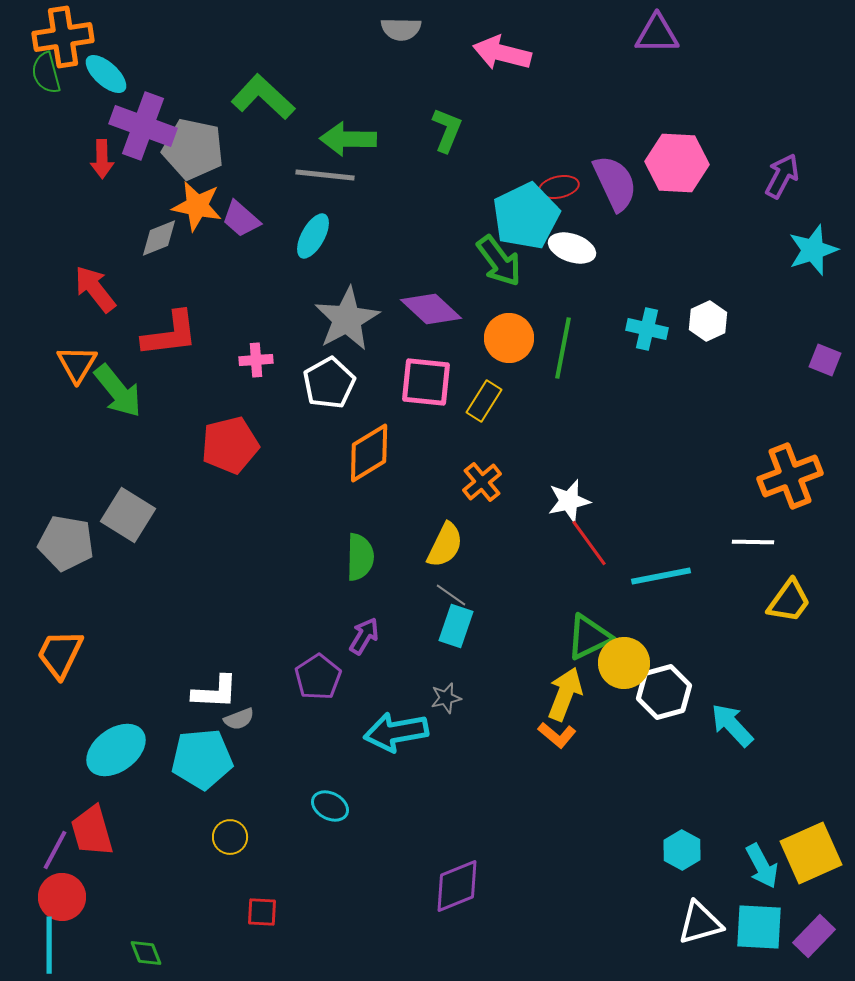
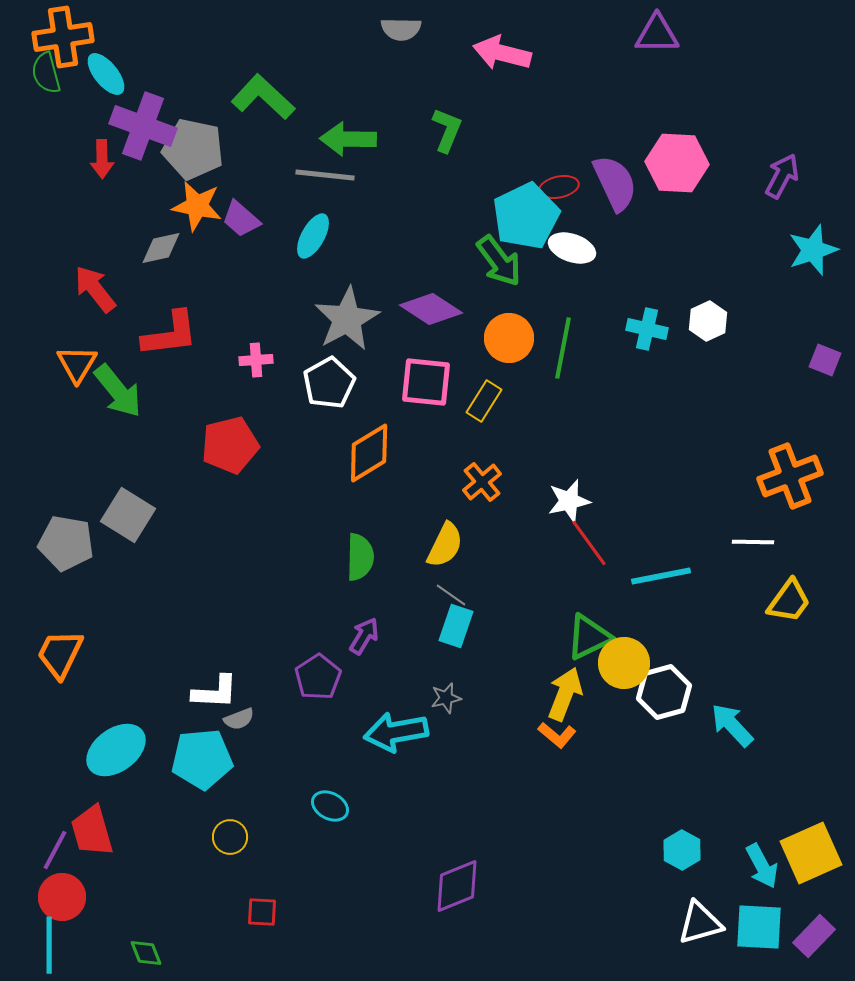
cyan ellipse at (106, 74): rotated 9 degrees clockwise
gray diamond at (159, 238): moved 2 px right, 10 px down; rotated 9 degrees clockwise
purple diamond at (431, 309): rotated 10 degrees counterclockwise
